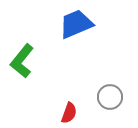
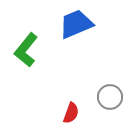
green L-shape: moved 4 px right, 11 px up
red semicircle: moved 2 px right
